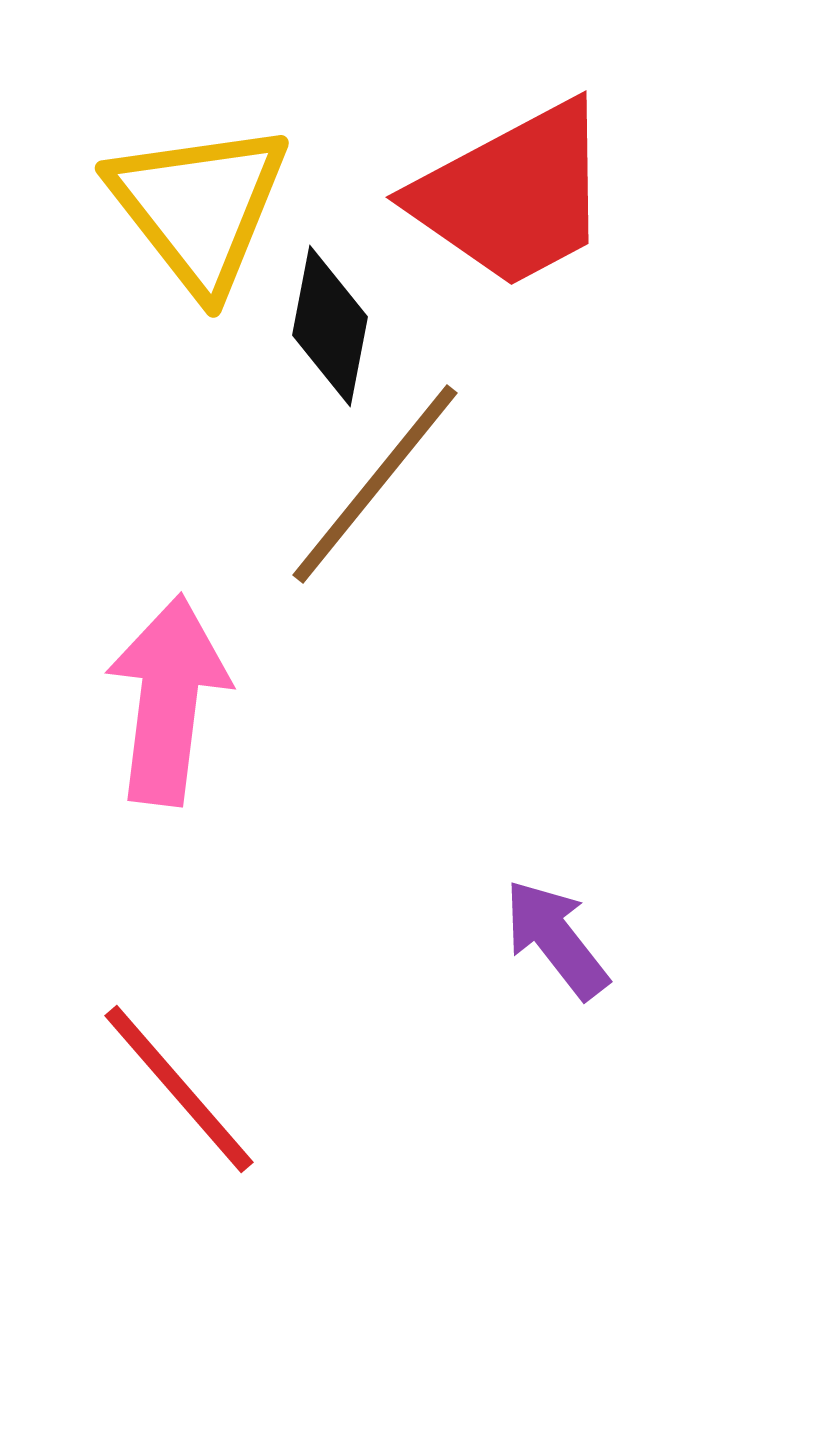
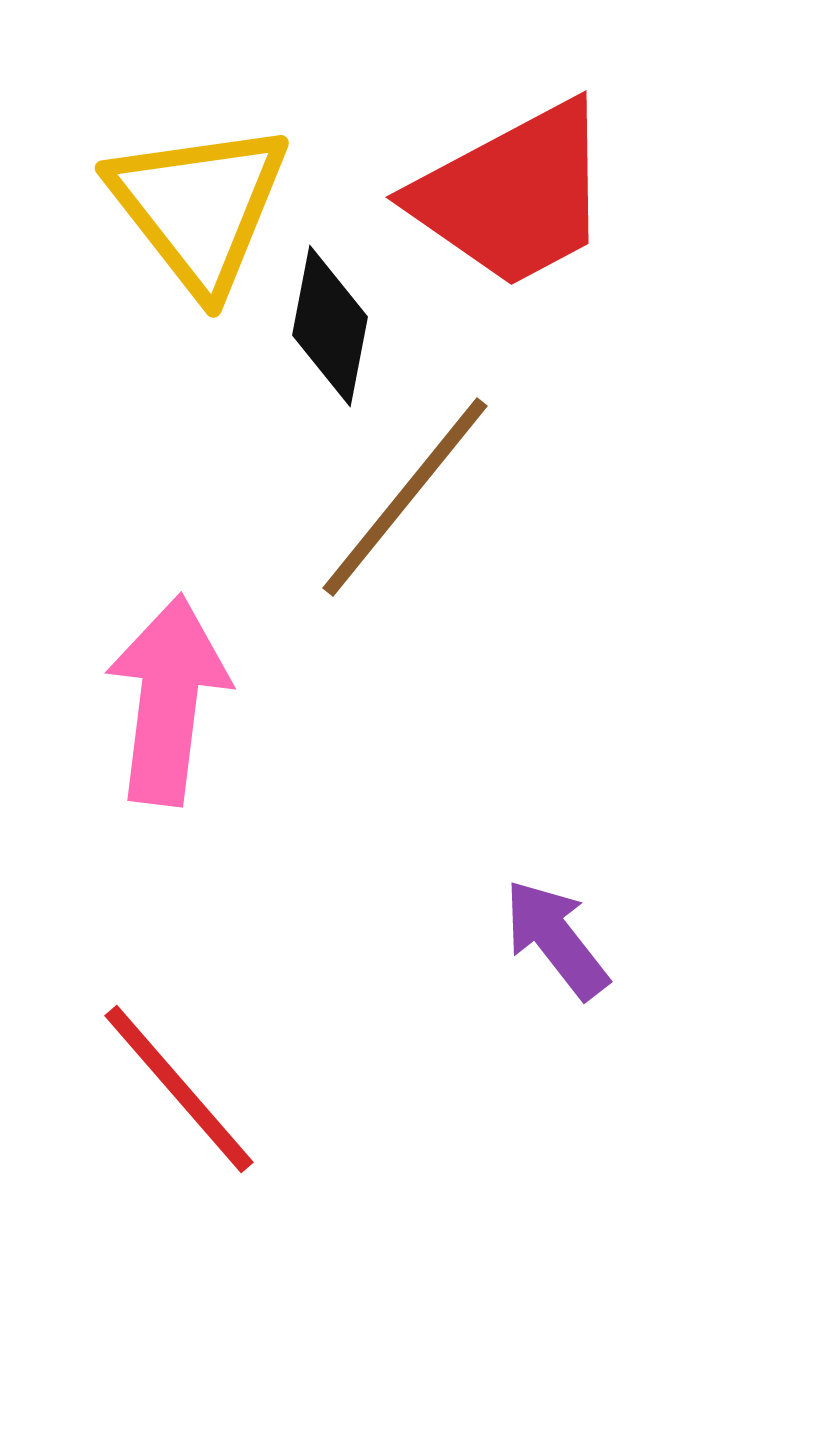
brown line: moved 30 px right, 13 px down
